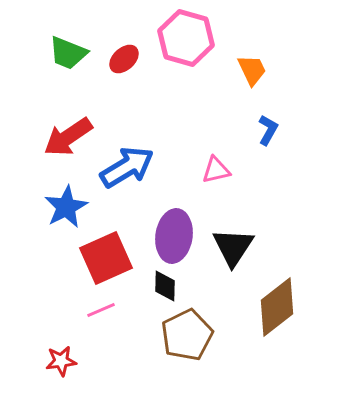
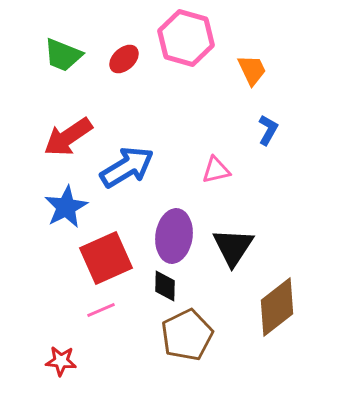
green trapezoid: moved 5 px left, 2 px down
red star: rotated 12 degrees clockwise
